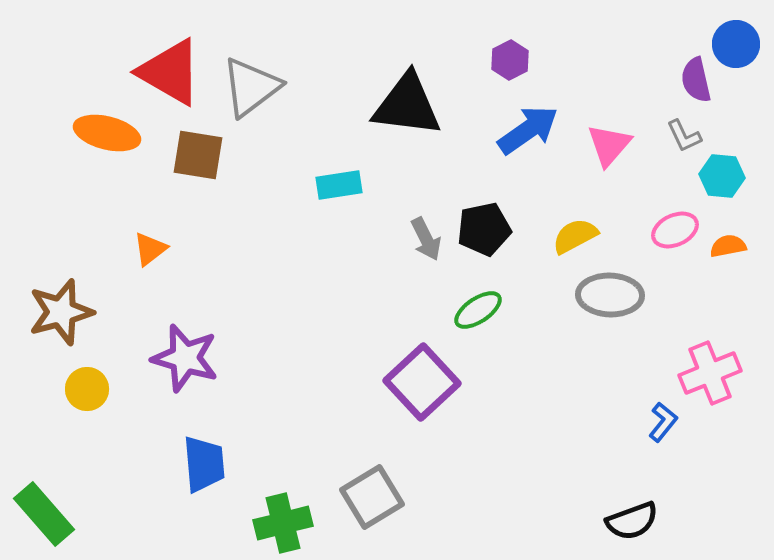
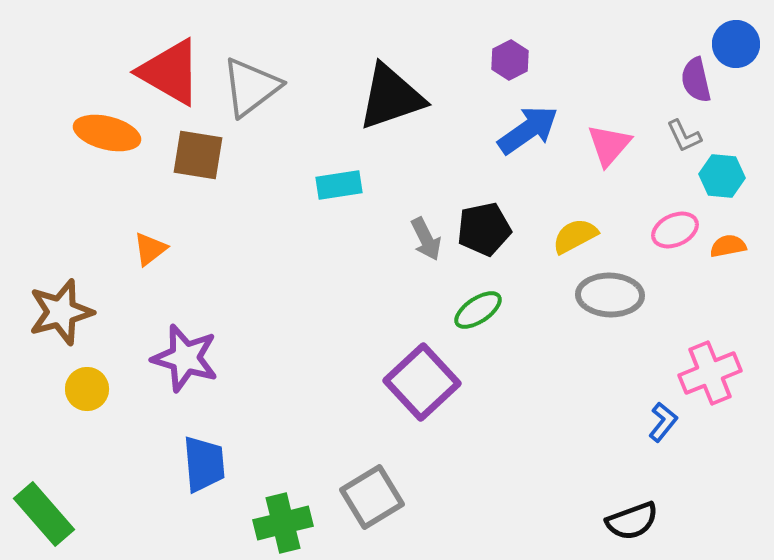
black triangle: moved 16 px left, 8 px up; rotated 26 degrees counterclockwise
